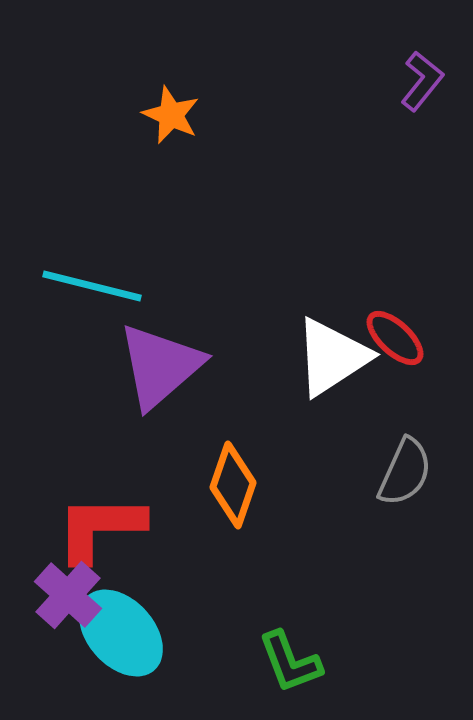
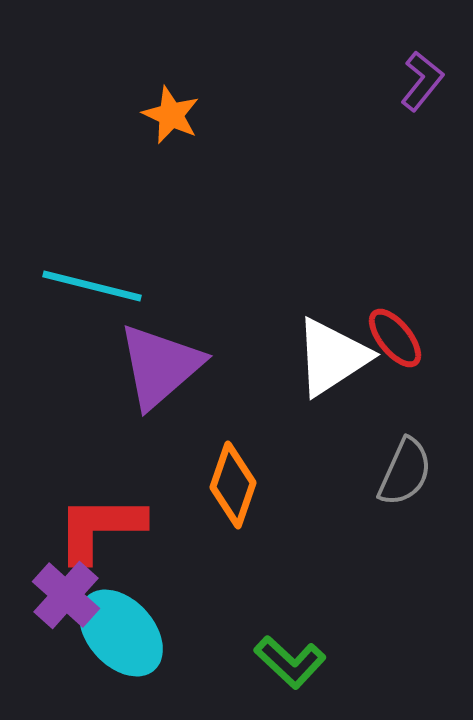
red ellipse: rotated 8 degrees clockwise
purple cross: moved 2 px left
green L-shape: rotated 26 degrees counterclockwise
